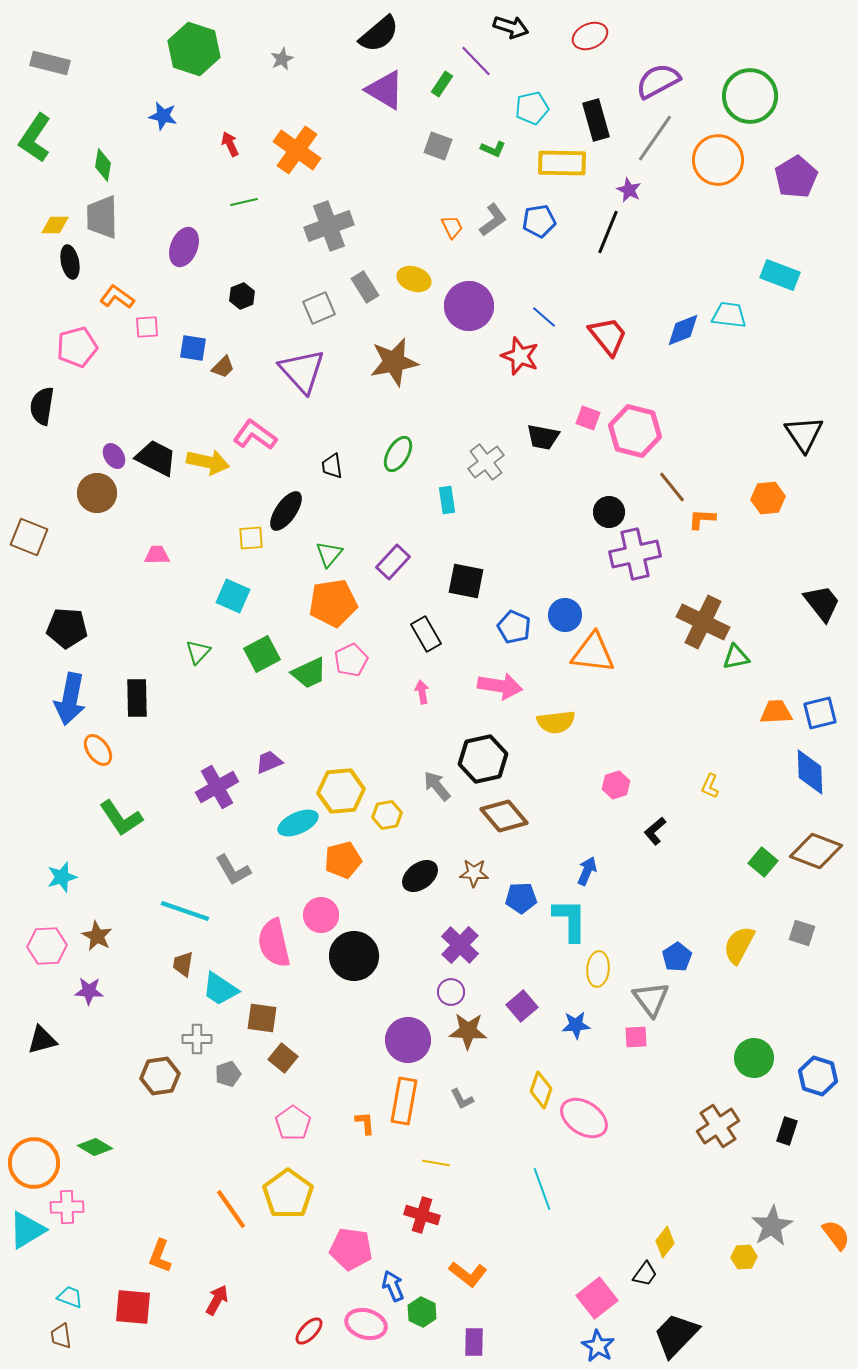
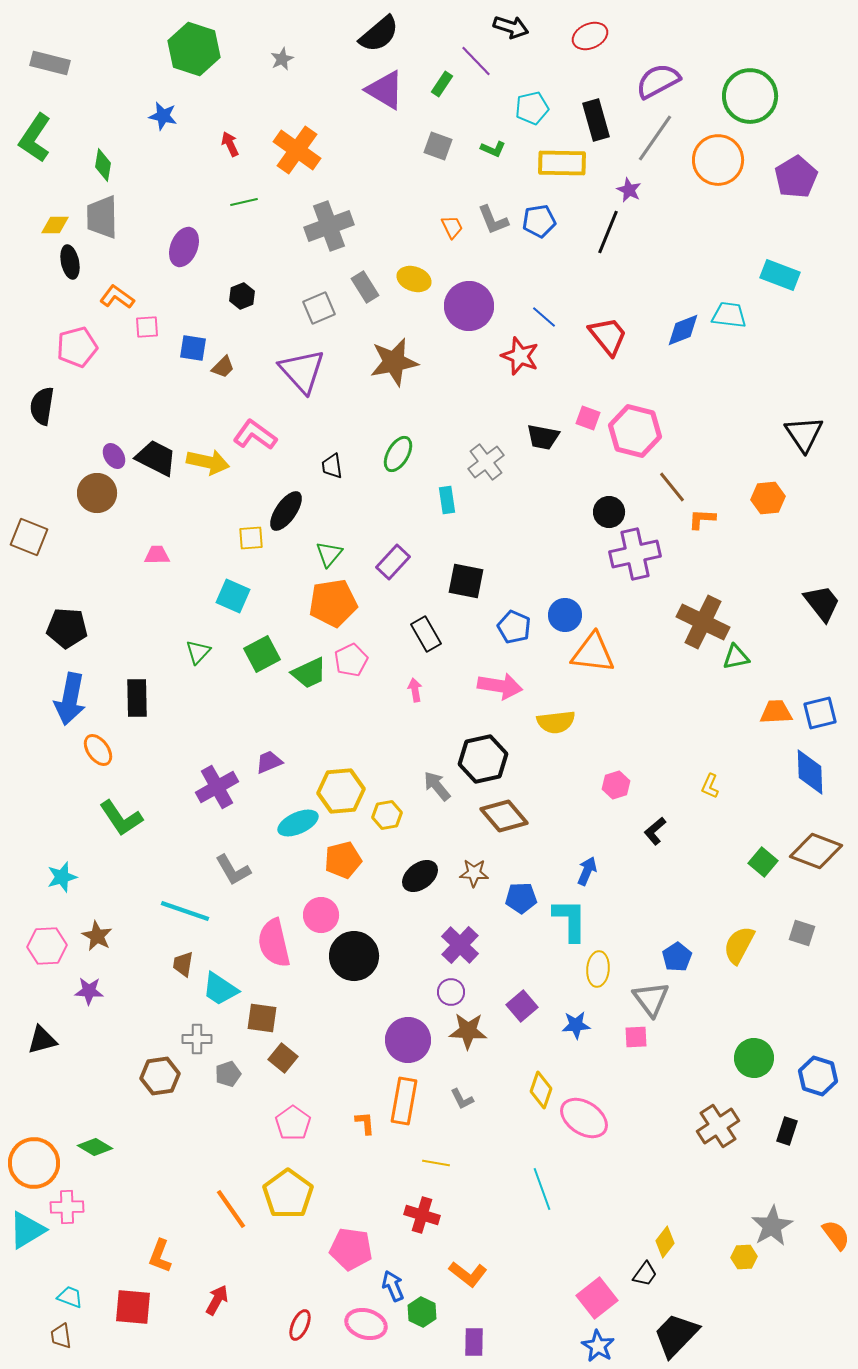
gray L-shape at (493, 220): rotated 104 degrees clockwise
pink arrow at (422, 692): moved 7 px left, 2 px up
red ellipse at (309, 1331): moved 9 px left, 6 px up; rotated 20 degrees counterclockwise
